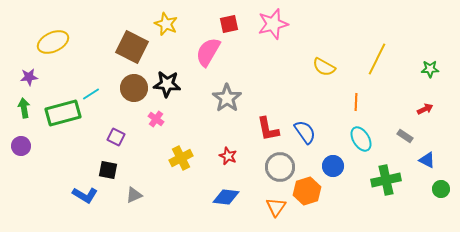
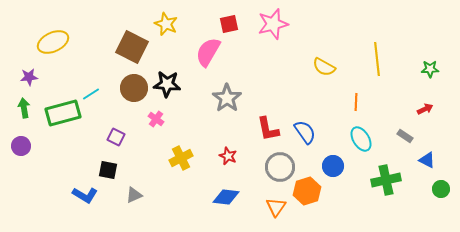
yellow line: rotated 32 degrees counterclockwise
